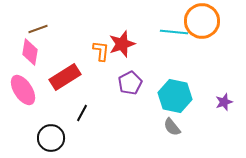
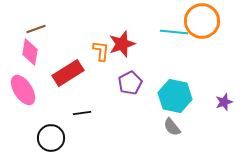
brown line: moved 2 px left
red rectangle: moved 3 px right, 4 px up
black line: rotated 54 degrees clockwise
